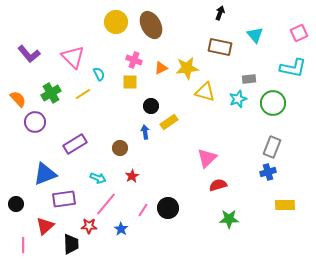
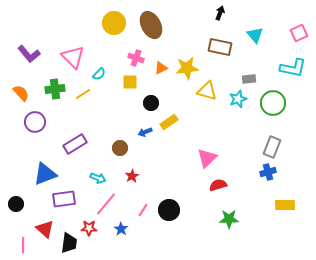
yellow circle at (116, 22): moved 2 px left, 1 px down
pink cross at (134, 60): moved 2 px right, 2 px up
cyan semicircle at (99, 74): rotated 72 degrees clockwise
yellow triangle at (205, 92): moved 2 px right, 1 px up
green cross at (51, 93): moved 4 px right, 4 px up; rotated 24 degrees clockwise
orange semicircle at (18, 99): moved 3 px right, 6 px up
black circle at (151, 106): moved 3 px up
blue arrow at (145, 132): rotated 104 degrees counterclockwise
black circle at (168, 208): moved 1 px right, 2 px down
red triangle at (45, 226): moved 3 px down; rotated 36 degrees counterclockwise
red star at (89, 226): moved 2 px down
black trapezoid at (71, 244): moved 2 px left, 1 px up; rotated 10 degrees clockwise
